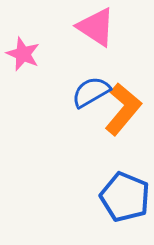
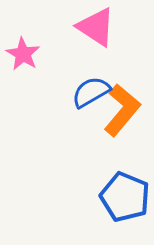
pink star: rotated 8 degrees clockwise
orange L-shape: moved 1 px left, 1 px down
